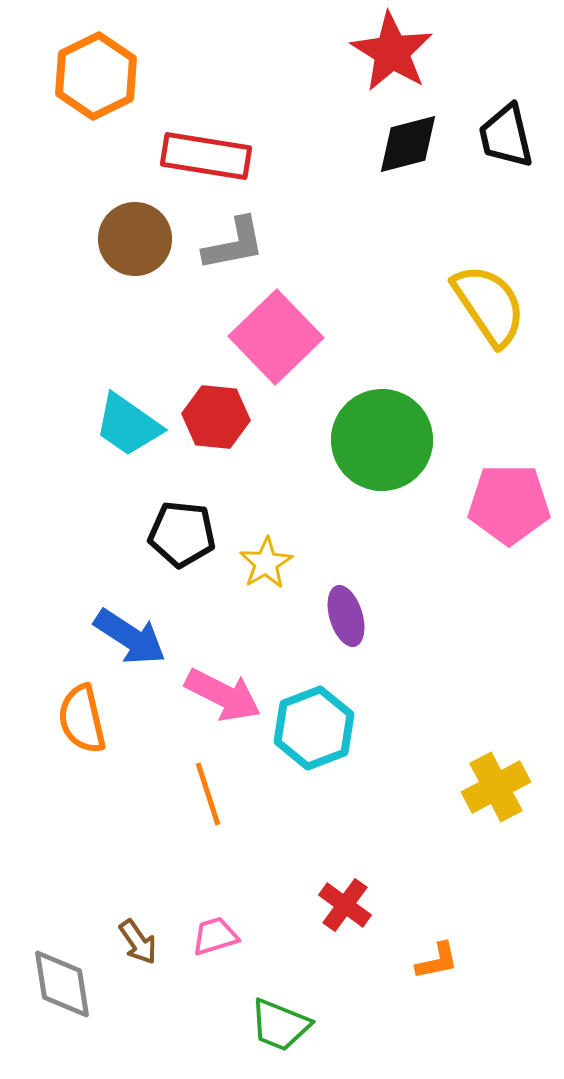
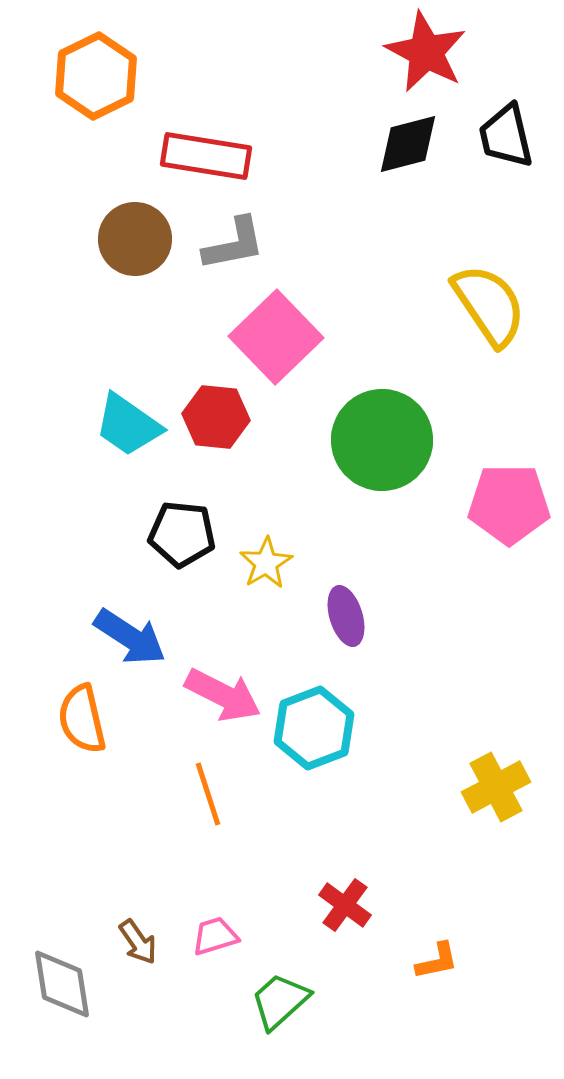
red star: moved 34 px right; rotated 4 degrees counterclockwise
green trapezoid: moved 24 px up; rotated 116 degrees clockwise
